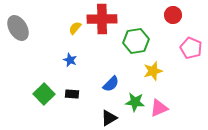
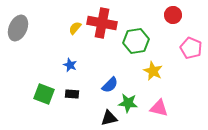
red cross: moved 4 px down; rotated 12 degrees clockwise
gray ellipse: rotated 55 degrees clockwise
blue star: moved 5 px down
yellow star: rotated 30 degrees counterclockwise
blue semicircle: moved 1 px left, 1 px down
green square: rotated 25 degrees counterclockwise
green star: moved 7 px left, 1 px down
pink triangle: rotated 36 degrees clockwise
black triangle: rotated 18 degrees clockwise
